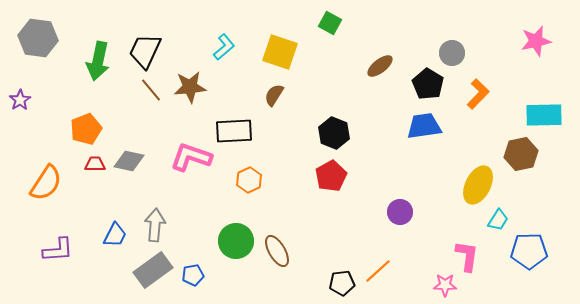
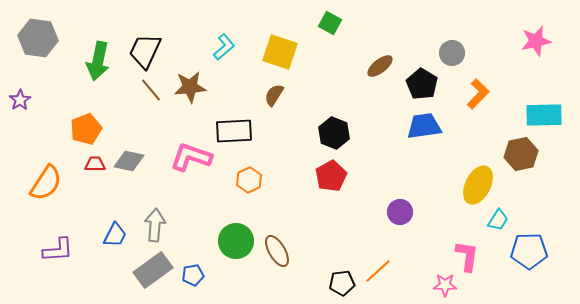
black pentagon at (428, 84): moved 6 px left
